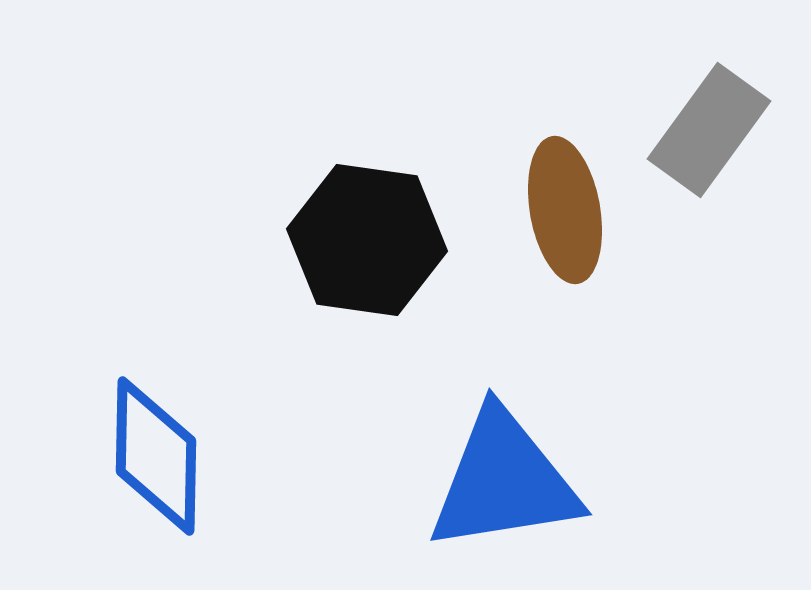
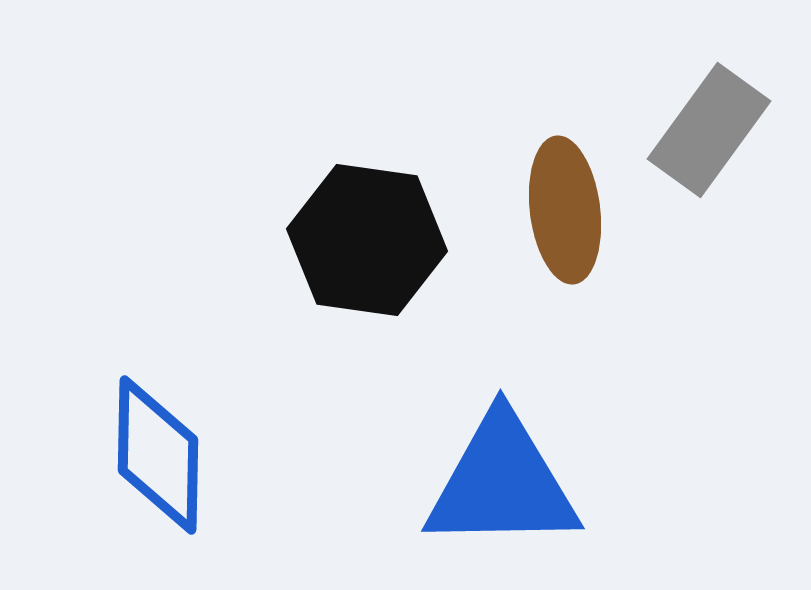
brown ellipse: rotated 3 degrees clockwise
blue diamond: moved 2 px right, 1 px up
blue triangle: moved 2 px left, 2 px down; rotated 8 degrees clockwise
